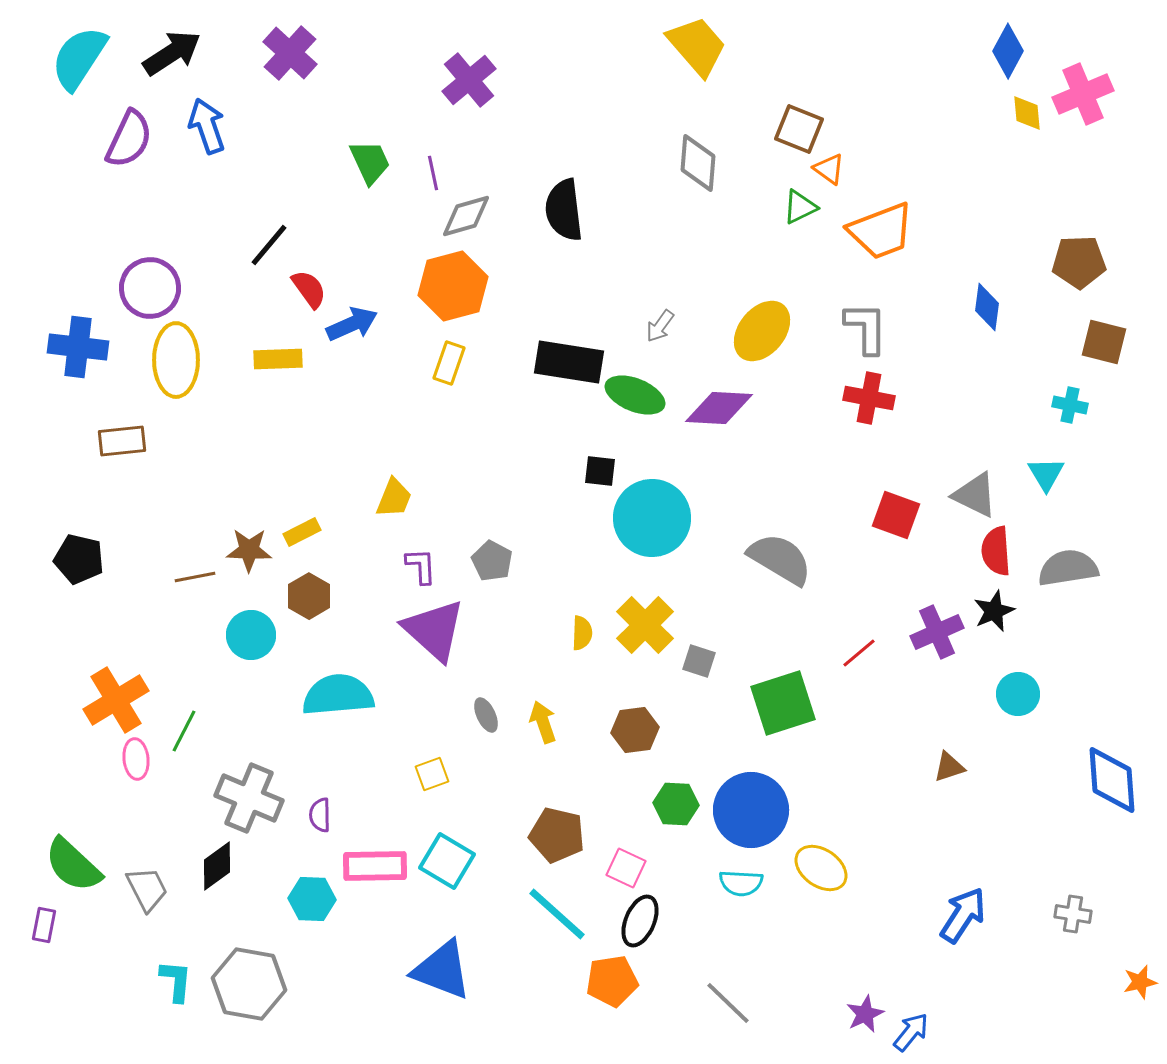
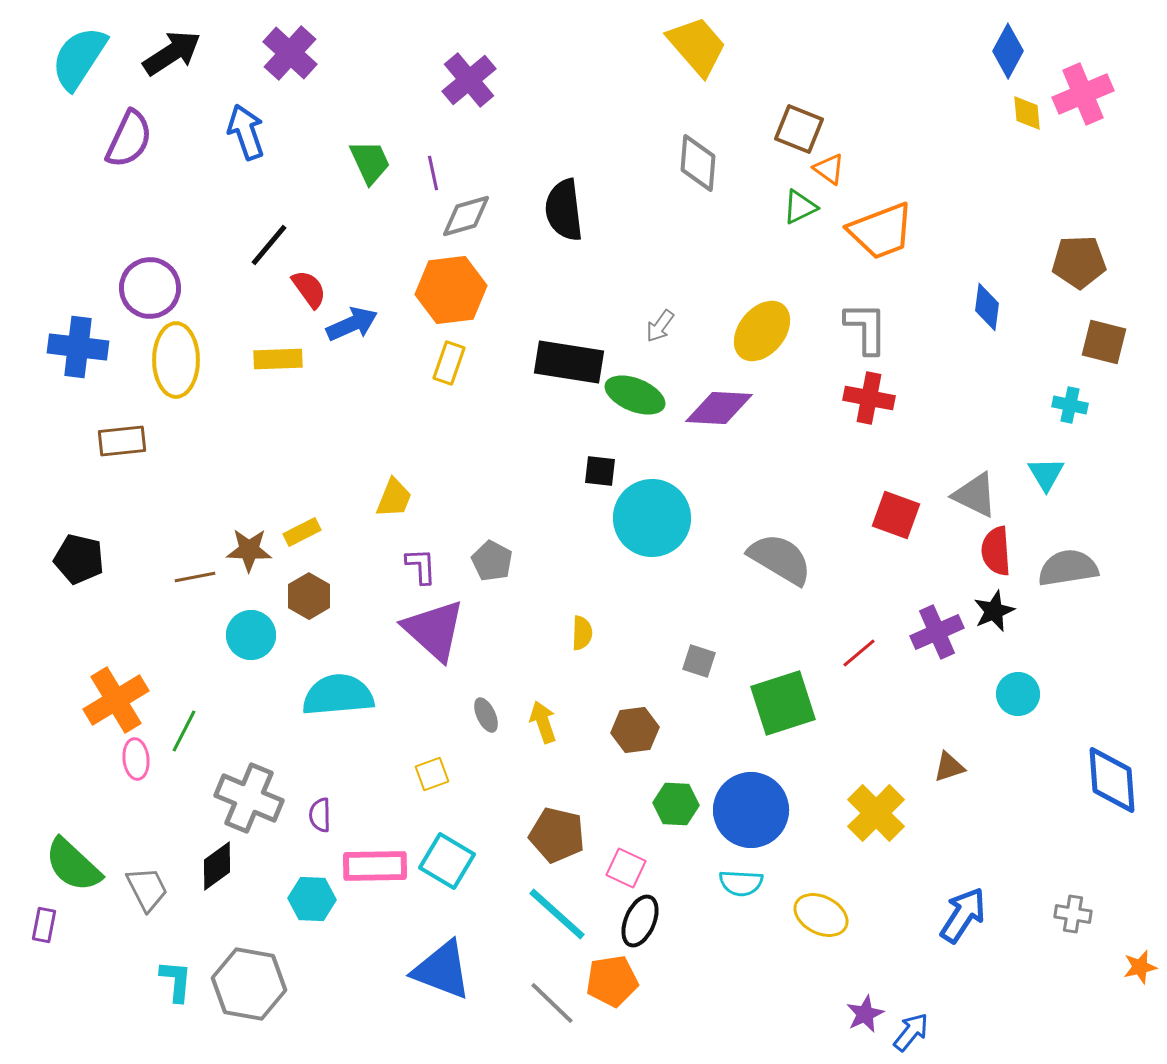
blue arrow at (207, 126): moved 39 px right, 6 px down
orange hexagon at (453, 286): moved 2 px left, 4 px down; rotated 8 degrees clockwise
yellow cross at (645, 625): moved 231 px right, 188 px down
yellow ellipse at (821, 868): moved 47 px down; rotated 8 degrees counterclockwise
orange star at (1140, 982): moved 15 px up
gray line at (728, 1003): moved 176 px left
